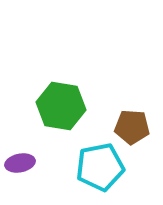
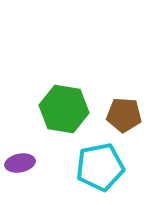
green hexagon: moved 3 px right, 3 px down
brown pentagon: moved 8 px left, 12 px up
